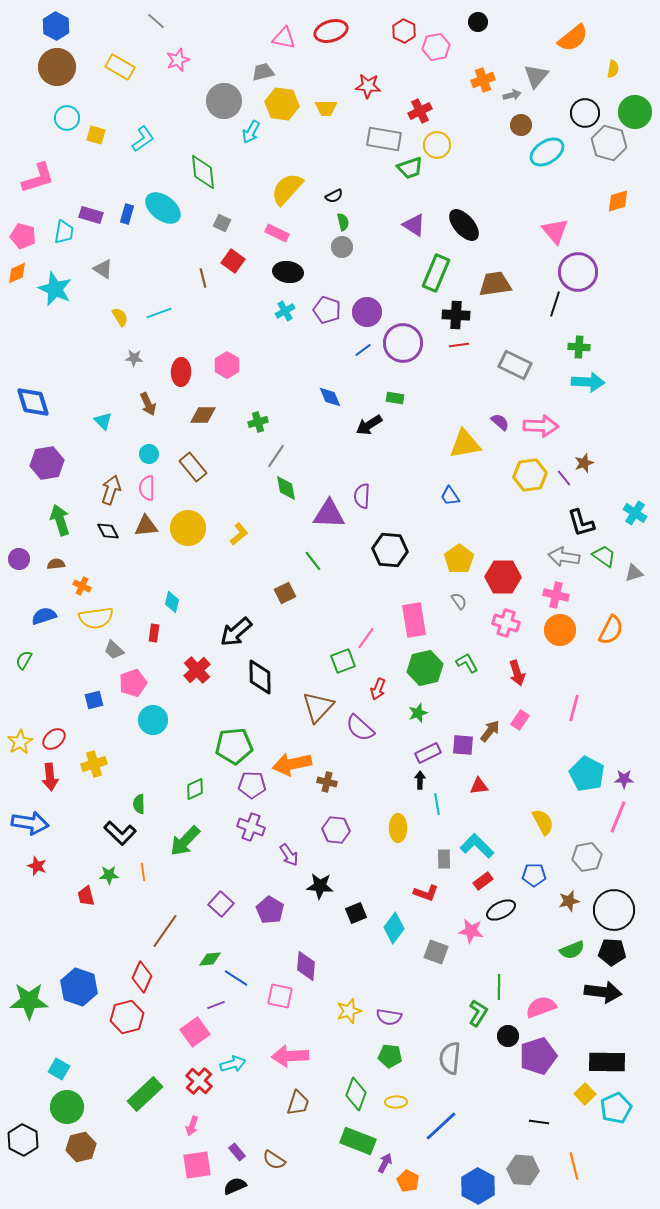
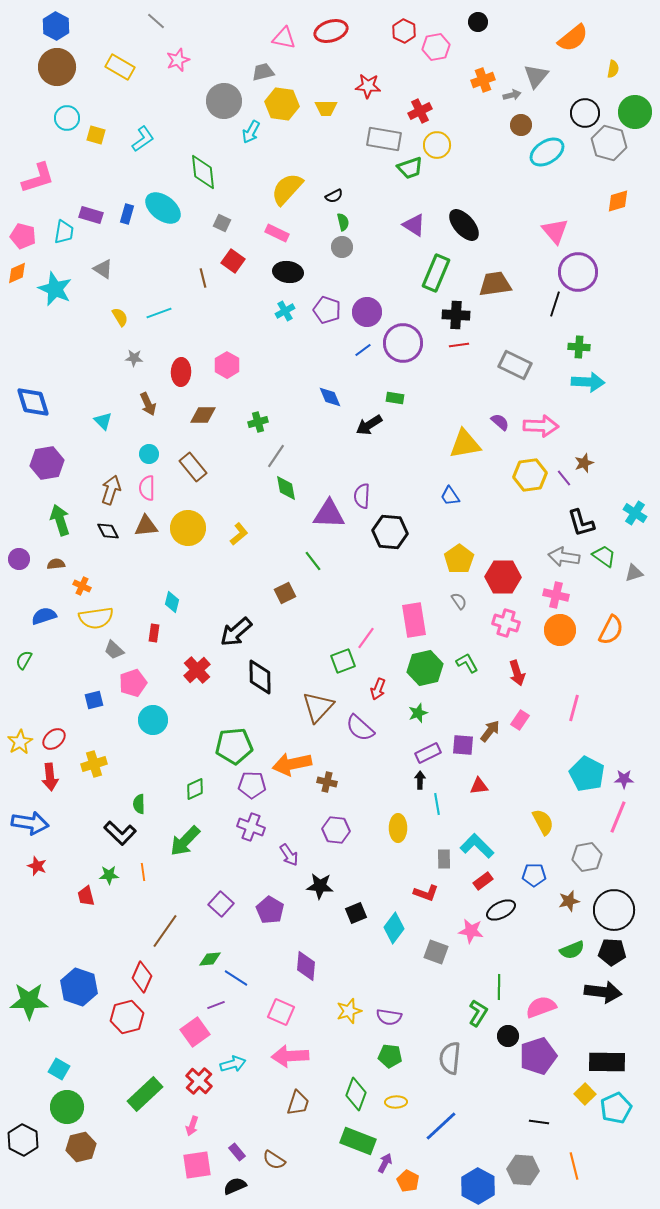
black hexagon at (390, 550): moved 18 px up
pink square at (280, 996): moved 1 px right, 16 px down; rotated 12 degrees clockwise
